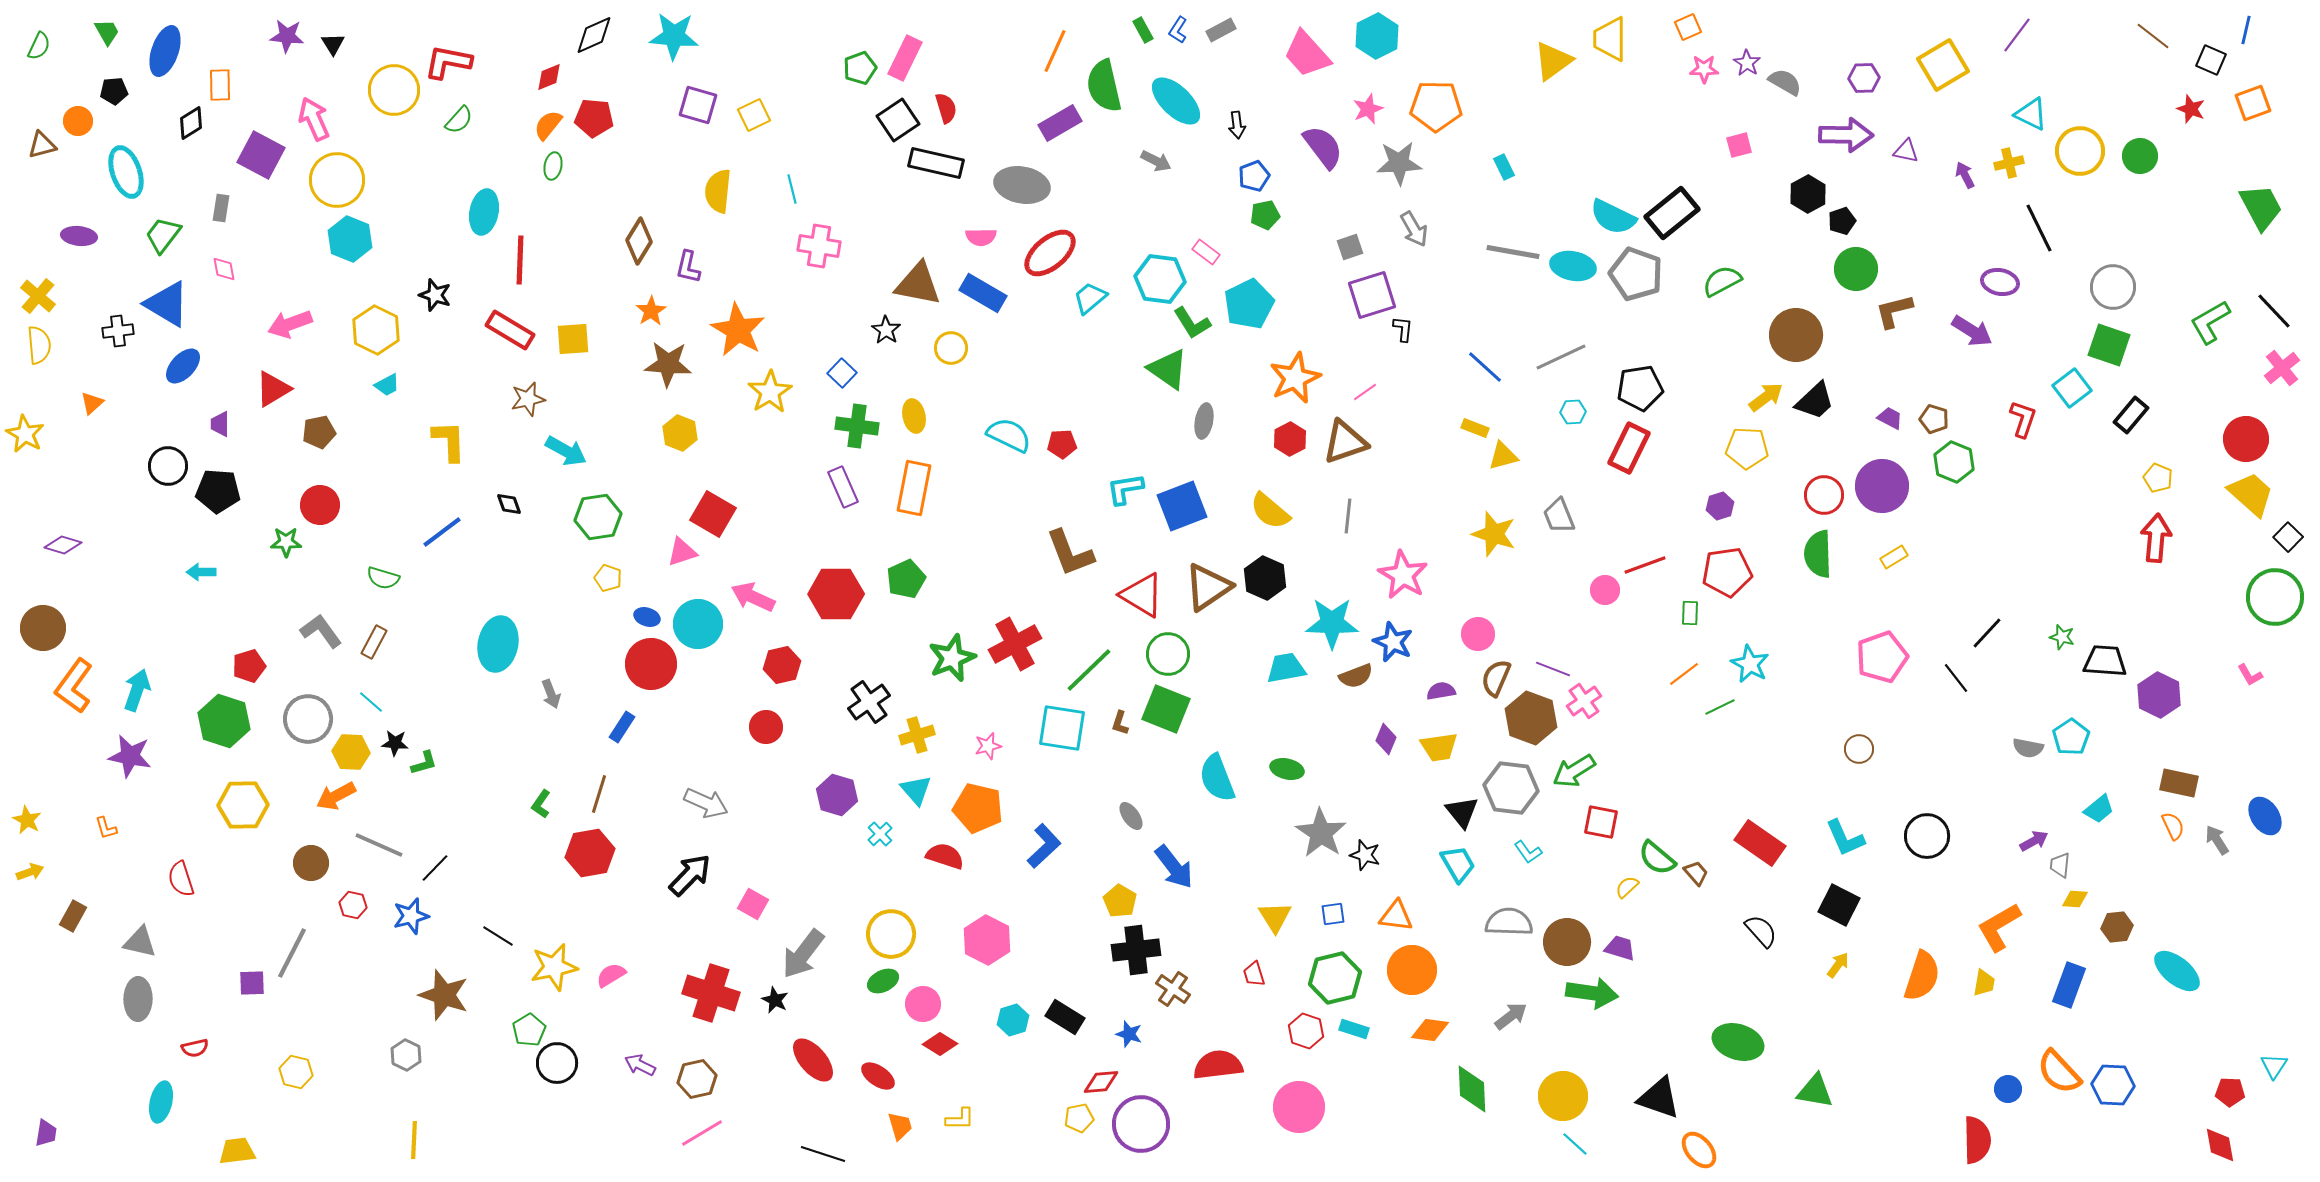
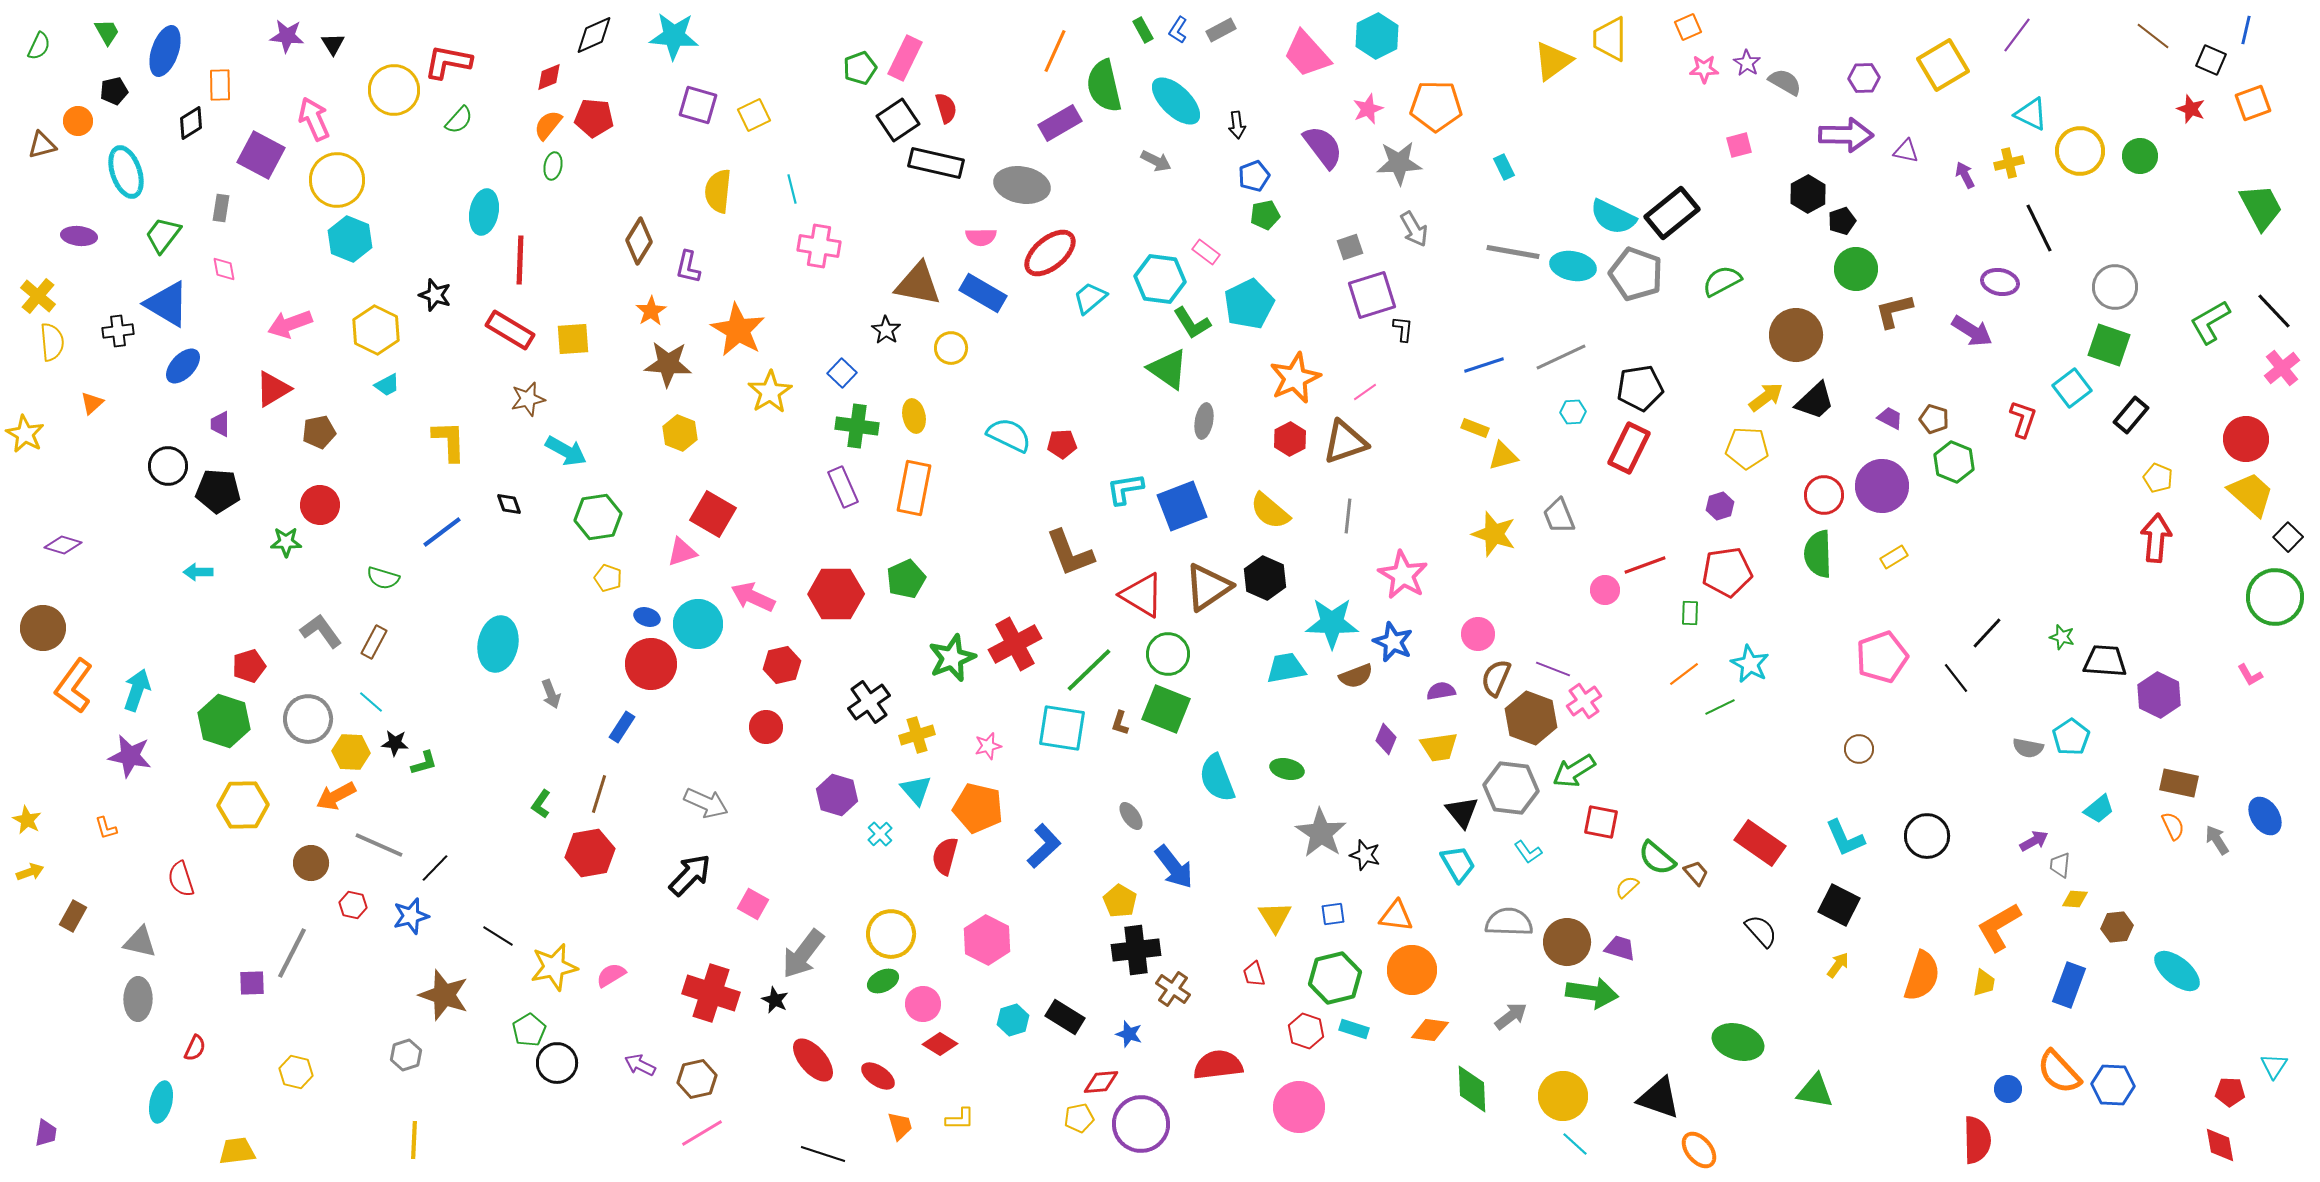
black pentagon at (114, 91): rotated 8 degrees counterclockwise
gray circle at (2113, 287): moved 2 px right
yellow semicircle at (39, 345): moved 13 px right, 3 px up
blue line at (1485, 367): moved 1 px left, 2 px up; rotated 60 degrees counterclockwise
cyan arrow at (201, 572): moved 3 px left
red semicircle at (945, 856): rotated 93 degrees counterclockwise
red semicircle at (195, 1048): rotated 52 degrees counterclockwise
gray hexagon at (406, 1055): rotated 16 degrees clockwise
